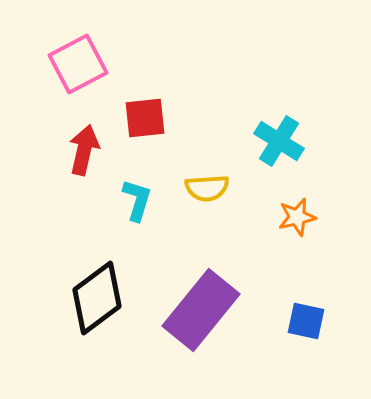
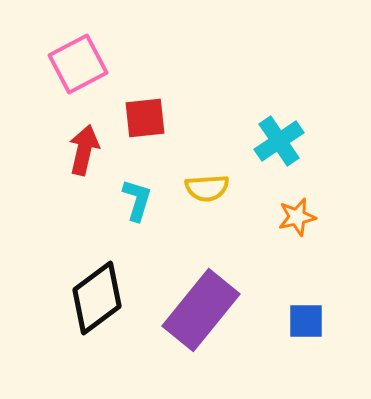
cyan cross: rotated 24 degrees clockwise
blue square: rotated 12 degrees counterclockwise
